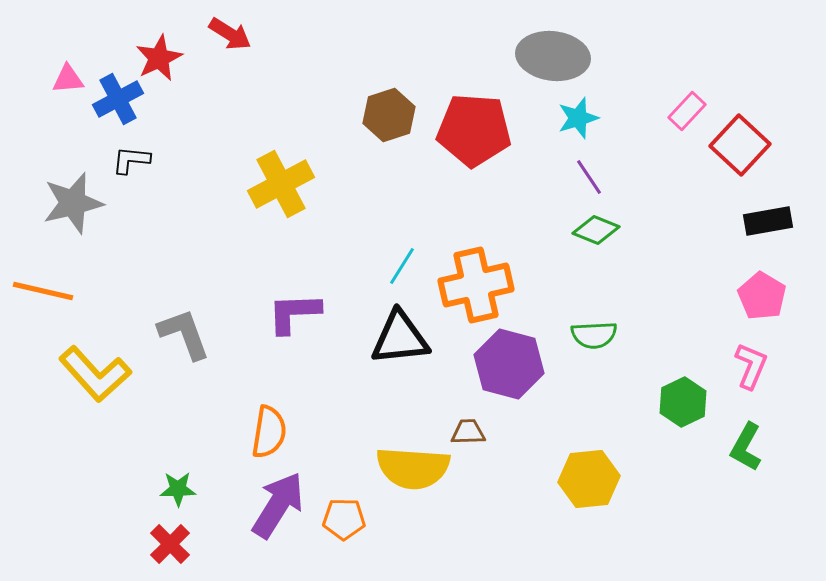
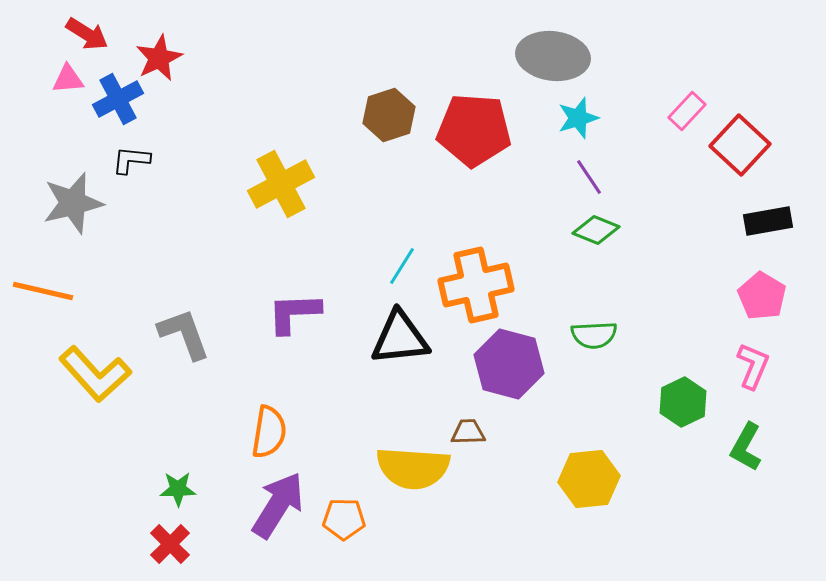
red arrow: moved 143 px left
pink L-shape: moved 2 px right
